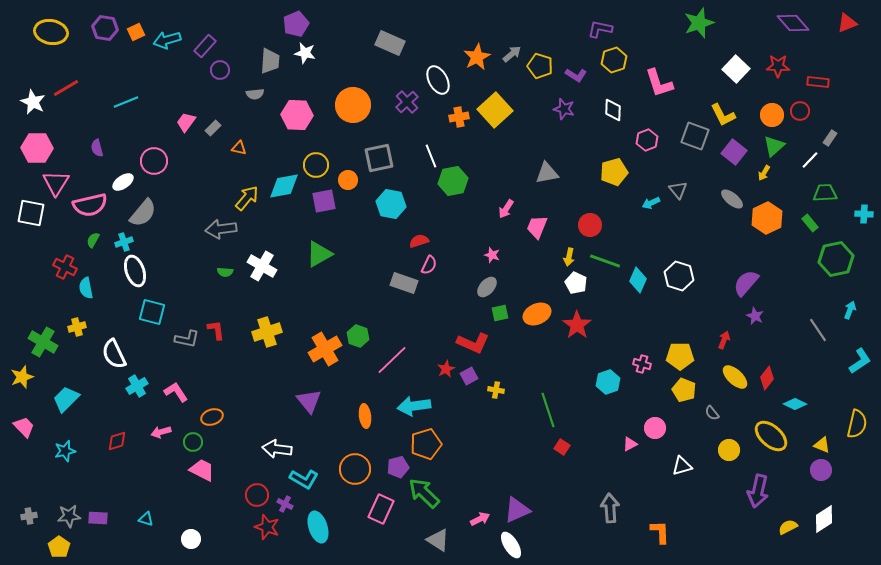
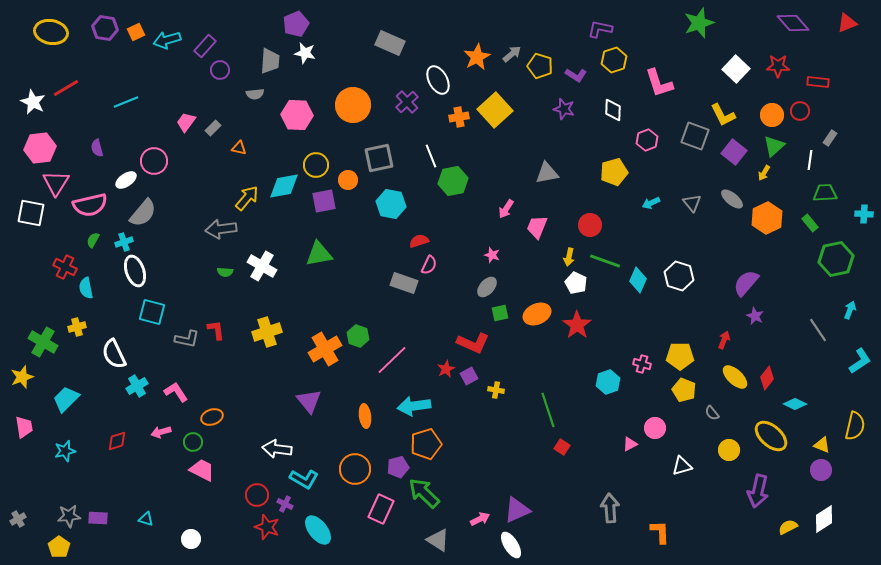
pink hexagon at (37, 148): moved 3 px right; rotated 8 degrees counterclockwise
white line at (810, 160): rotated 36 degrees counterclockwise
white ellipse at (123, 182): moved 3 px right, 2 px up
gray triangle at (678, 190): moved 14 px right, 13 px down
green triangle at (319, 254): rotated 20 degrees clockwise
yellow semicircle at (857, 424): moved 2 px left, 2 px down
pink trapezoid at (24, 427): rotated 35 degrees clockwise
gray cross at (29, 516): moved 11 px left, 3 px down; rotated 21 degrees counterclockwise
cyan ellipse at (318, 527): moved 3 px down; rotated 20 degrees counterclockwise
